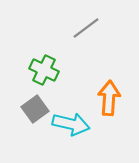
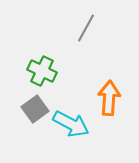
gray line: rotated 24 degrees counterclockwise
green cross: moved 2 px left, 1 px down
cyan arrow: rotated 15 degrees clockwise
